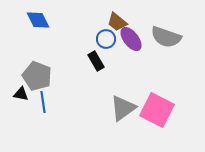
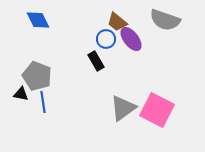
gray semicircle: moved 1 px left, 17 px up
